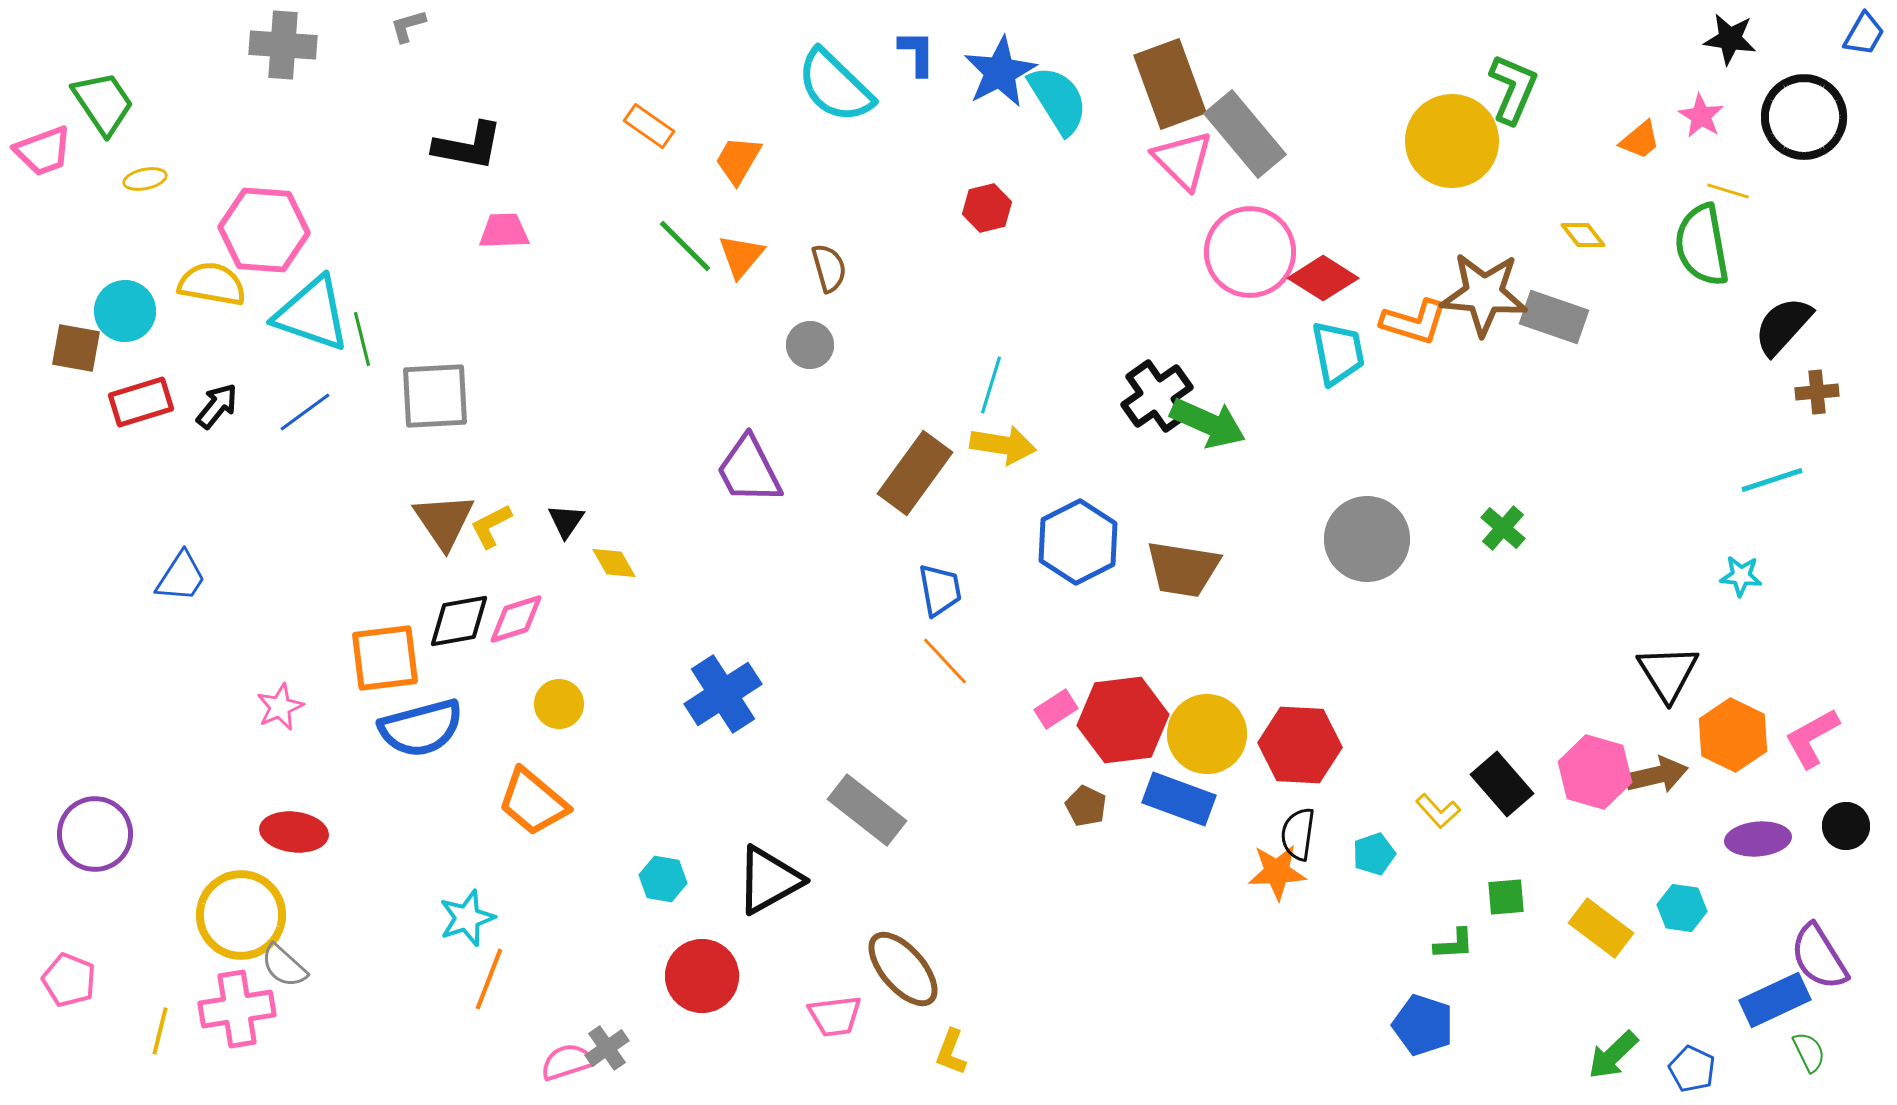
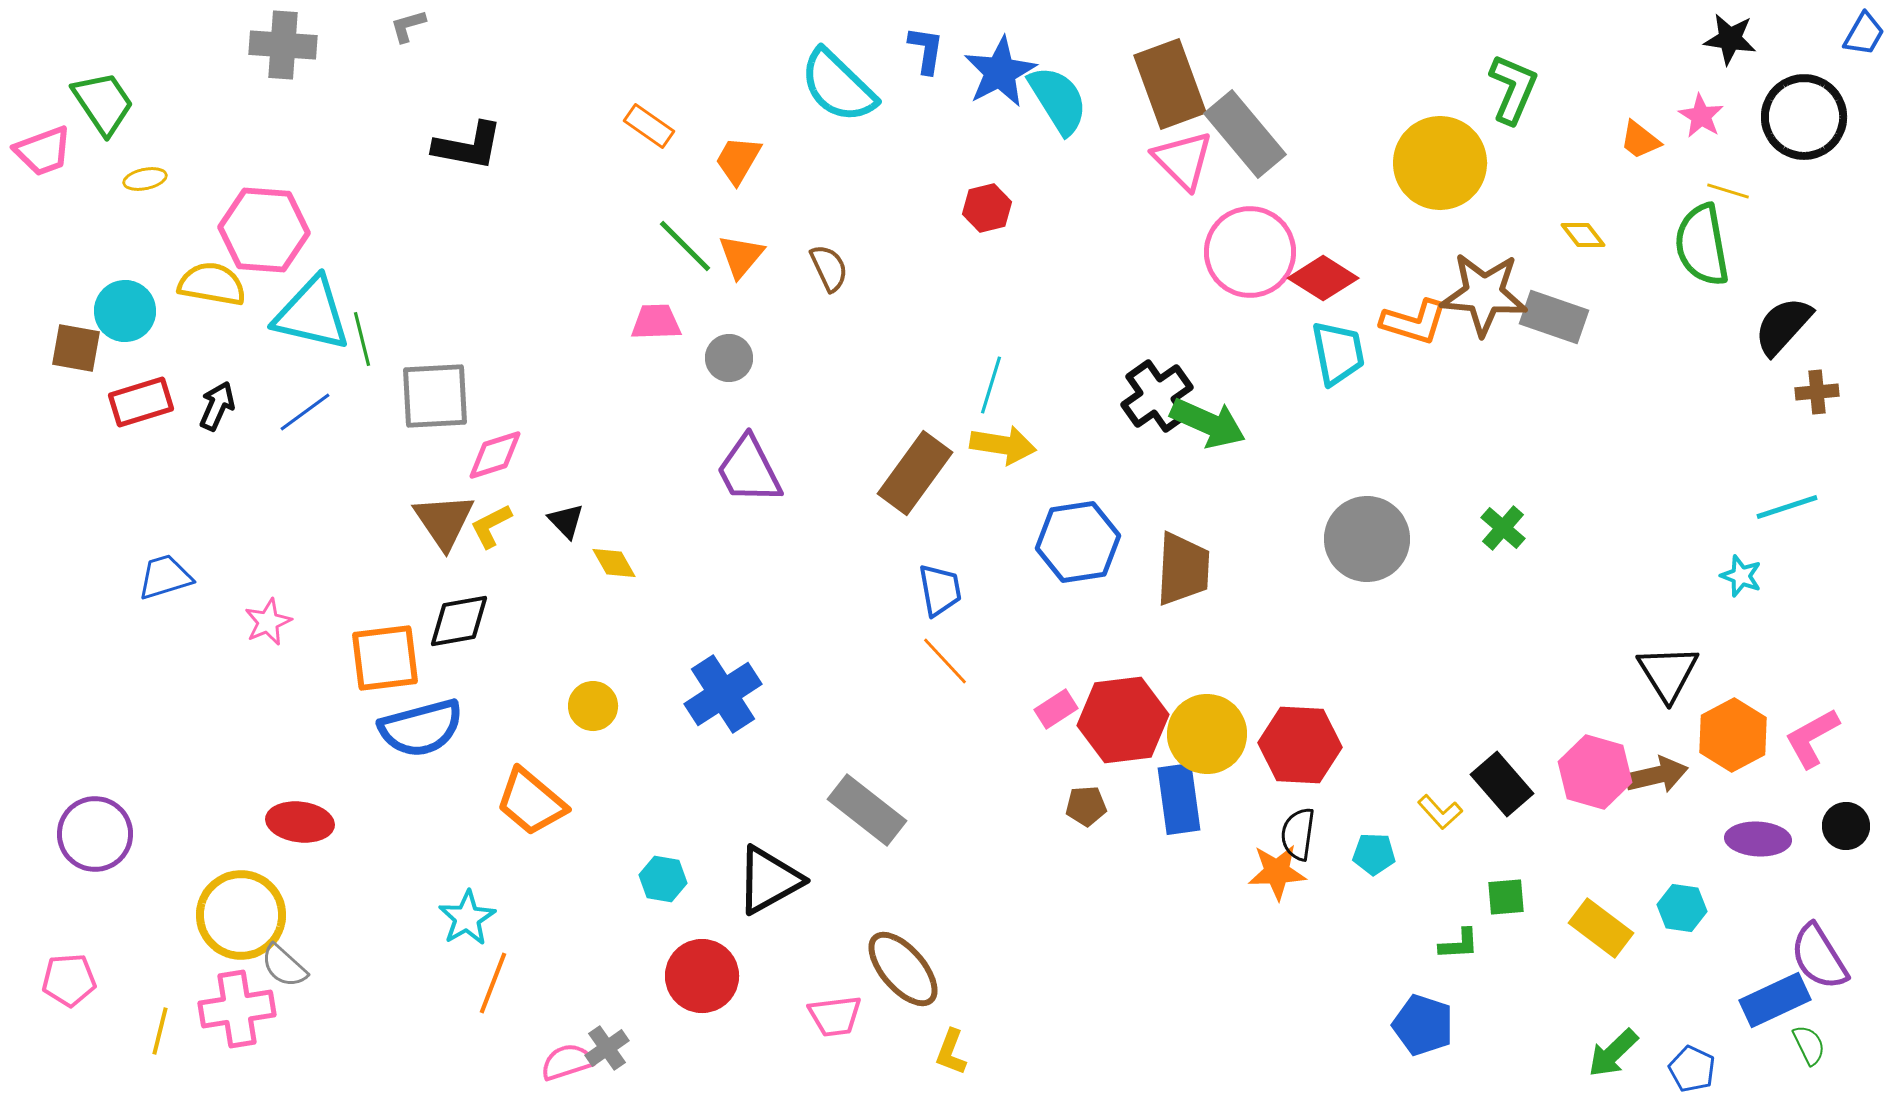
blue L-shape at (917, 53): moved 9 px right, 3 px up; rotated 9 degrees clockwise
cyan semicircle at (835, 86): moved 3 px right
orange trapezoid at (1640, 140): rotated 78 degrees clockwise
yellow circle at (1452, 141): moved 12 px left, 22 px down
pink trapezoid at (504, 231): moved 152 px right, 91 px down
brown semicircle at (829, 268): rotated 9 degrees counterclockwise
cyan triangle at (312, 314): rotated 6 degrees counterclockwise
gray circle at (810, 345): moved 81 px left, 13 px down
black arrow at (217, 406): rotated 15 degrees counterclockwise
cyan line at (1772, 480): moved 15 px right, 27 px down
black triangle at (566, 521): rotated 18 degrees counterclockwise
blue hexagon at (1078, 542): rotated 18 degrees clockwise
brown trapezoid at (1183, 569): rotated 96 degrees counterclockwise
cyan star at (1741, 576): rotated 15 degrees clockwise
blue trapezoid at (181, 577): moved 16 px left; rotated 140 degrees counterclockwise
pink diamond at (516, 619): moved 21 px left, 164 px up
yellow circle at (559, 704): moved 34 px right, 2 px down
pink star at (280, 707): moved 12 px left, 85 px up
orange hexagon at (1733, 735): rotated 6 degrees clockwise
blue rectangle at (1179, 799): rotated 62 degrees clockwise
orange trapezoid at (533, 802): moved 2 px left
brown pentagon at (1086, 806): rotated 30 degrees counterclockwise
yellow L-shape at (1438, 811): moved 2 px right, 1 px down
red ellipse at (294, 832): moved 6 px right, 10 px up
purple ellipse at (1758, 839): rotated 8 degrees clockwise
cyan pentagon at (1374, 854): rotated 21 degrees clockwise
cyan star at (467, 918): rotated 12 degrees counterclockwise
green L-shape at (1454, 944): moved 5 px right
orange line at (489, 979): moved 4 px right, 4 px down
pink pentagon at (69, 980): rotated 26 degrees counterclockwise
green semicircle at (1809, 1052): moved 7 px up
green arrow at (1613, 1055): moved 2 px up
